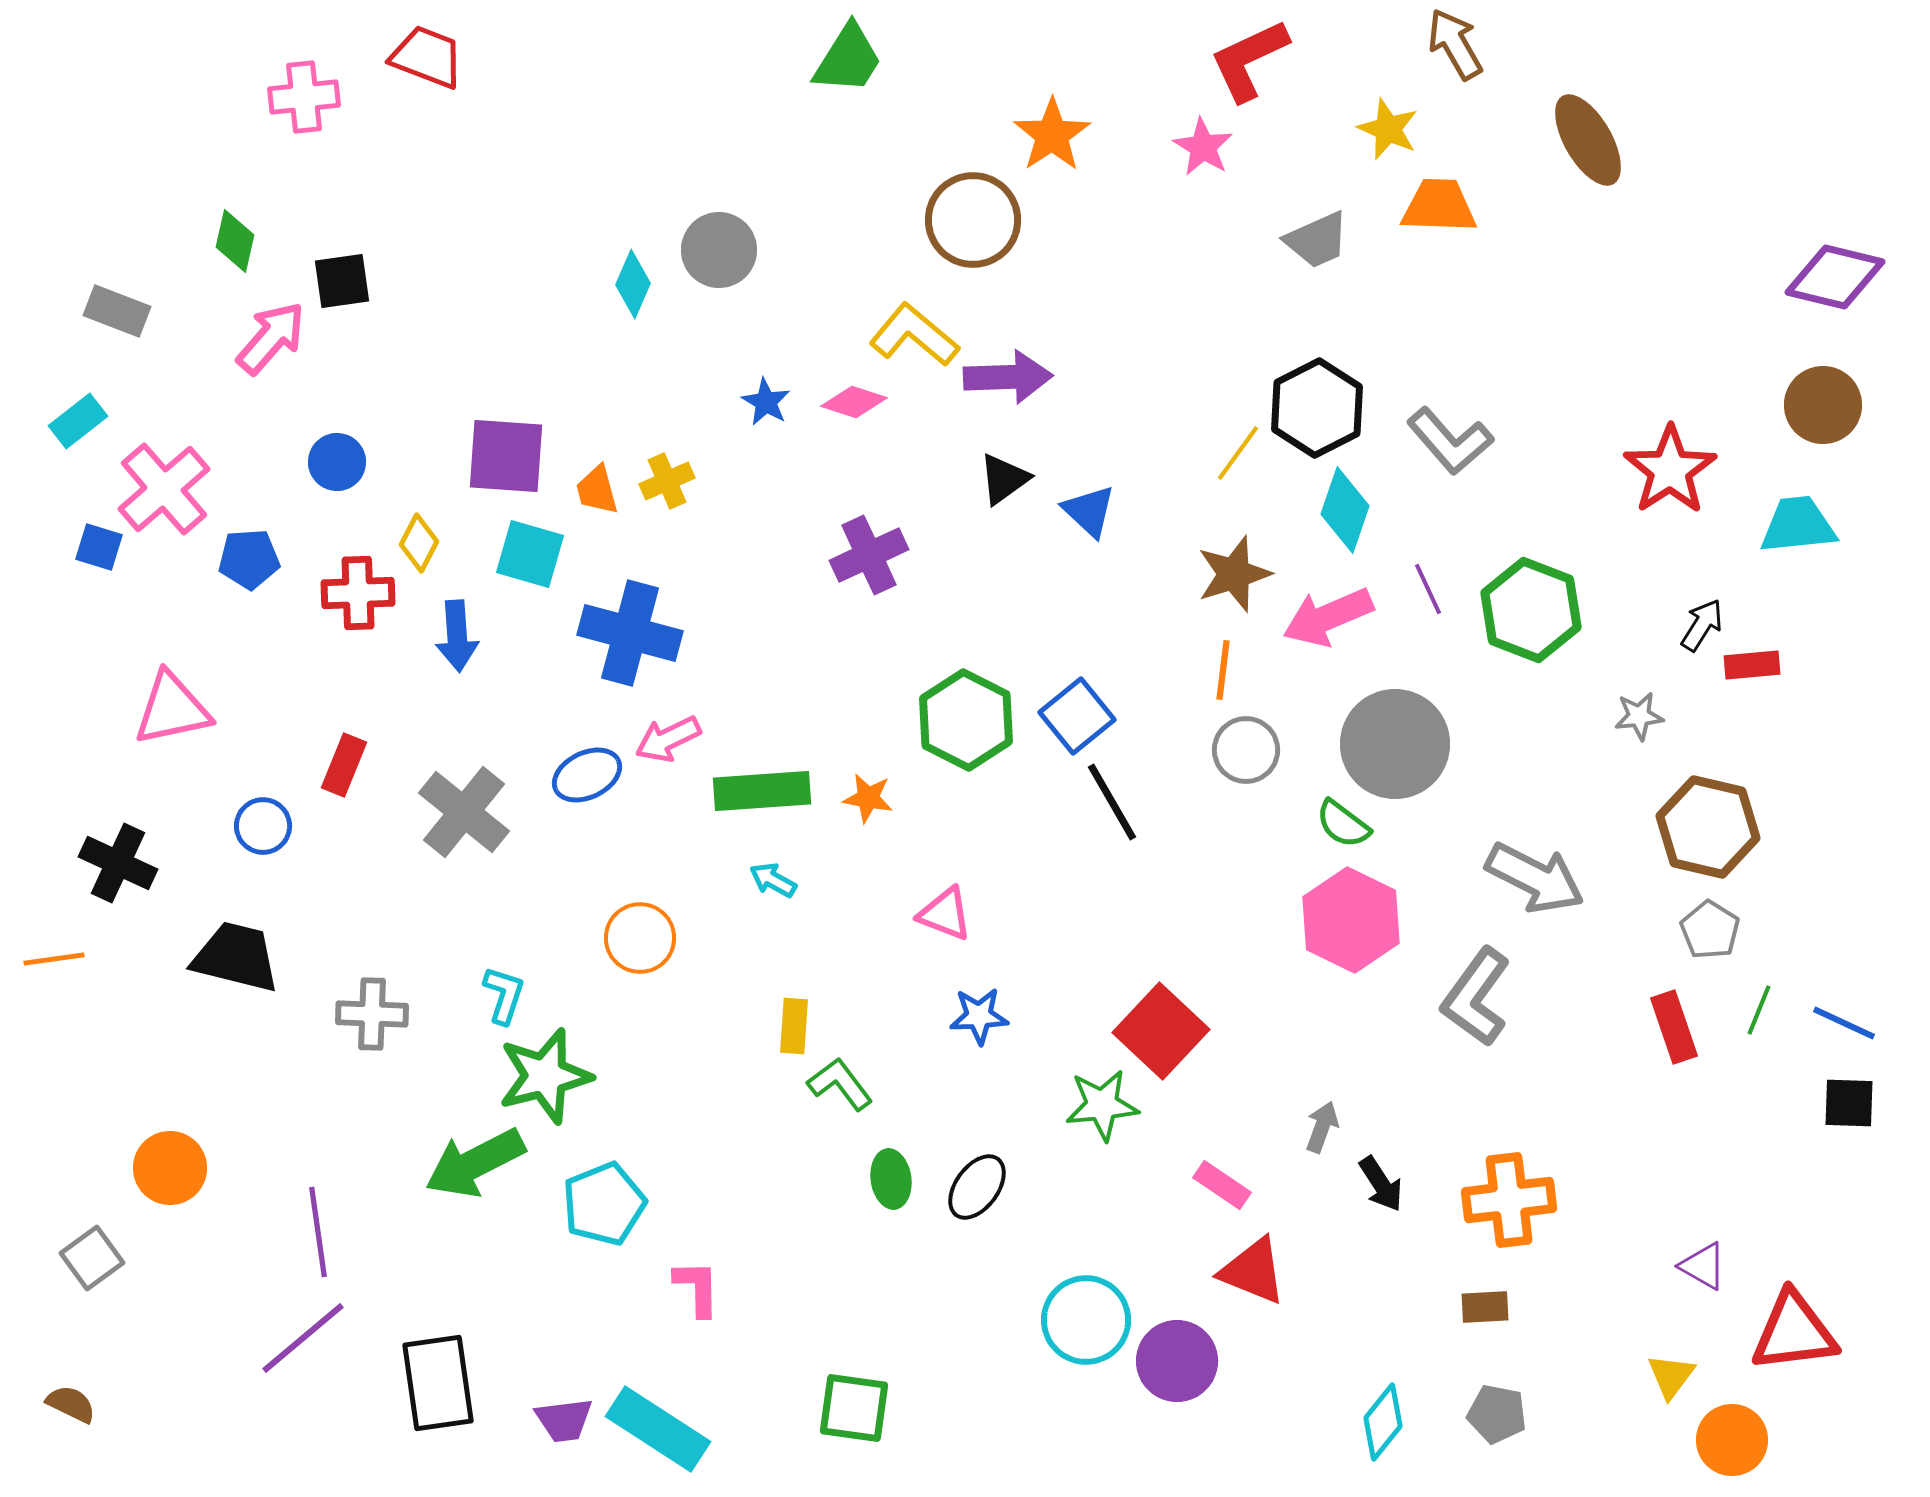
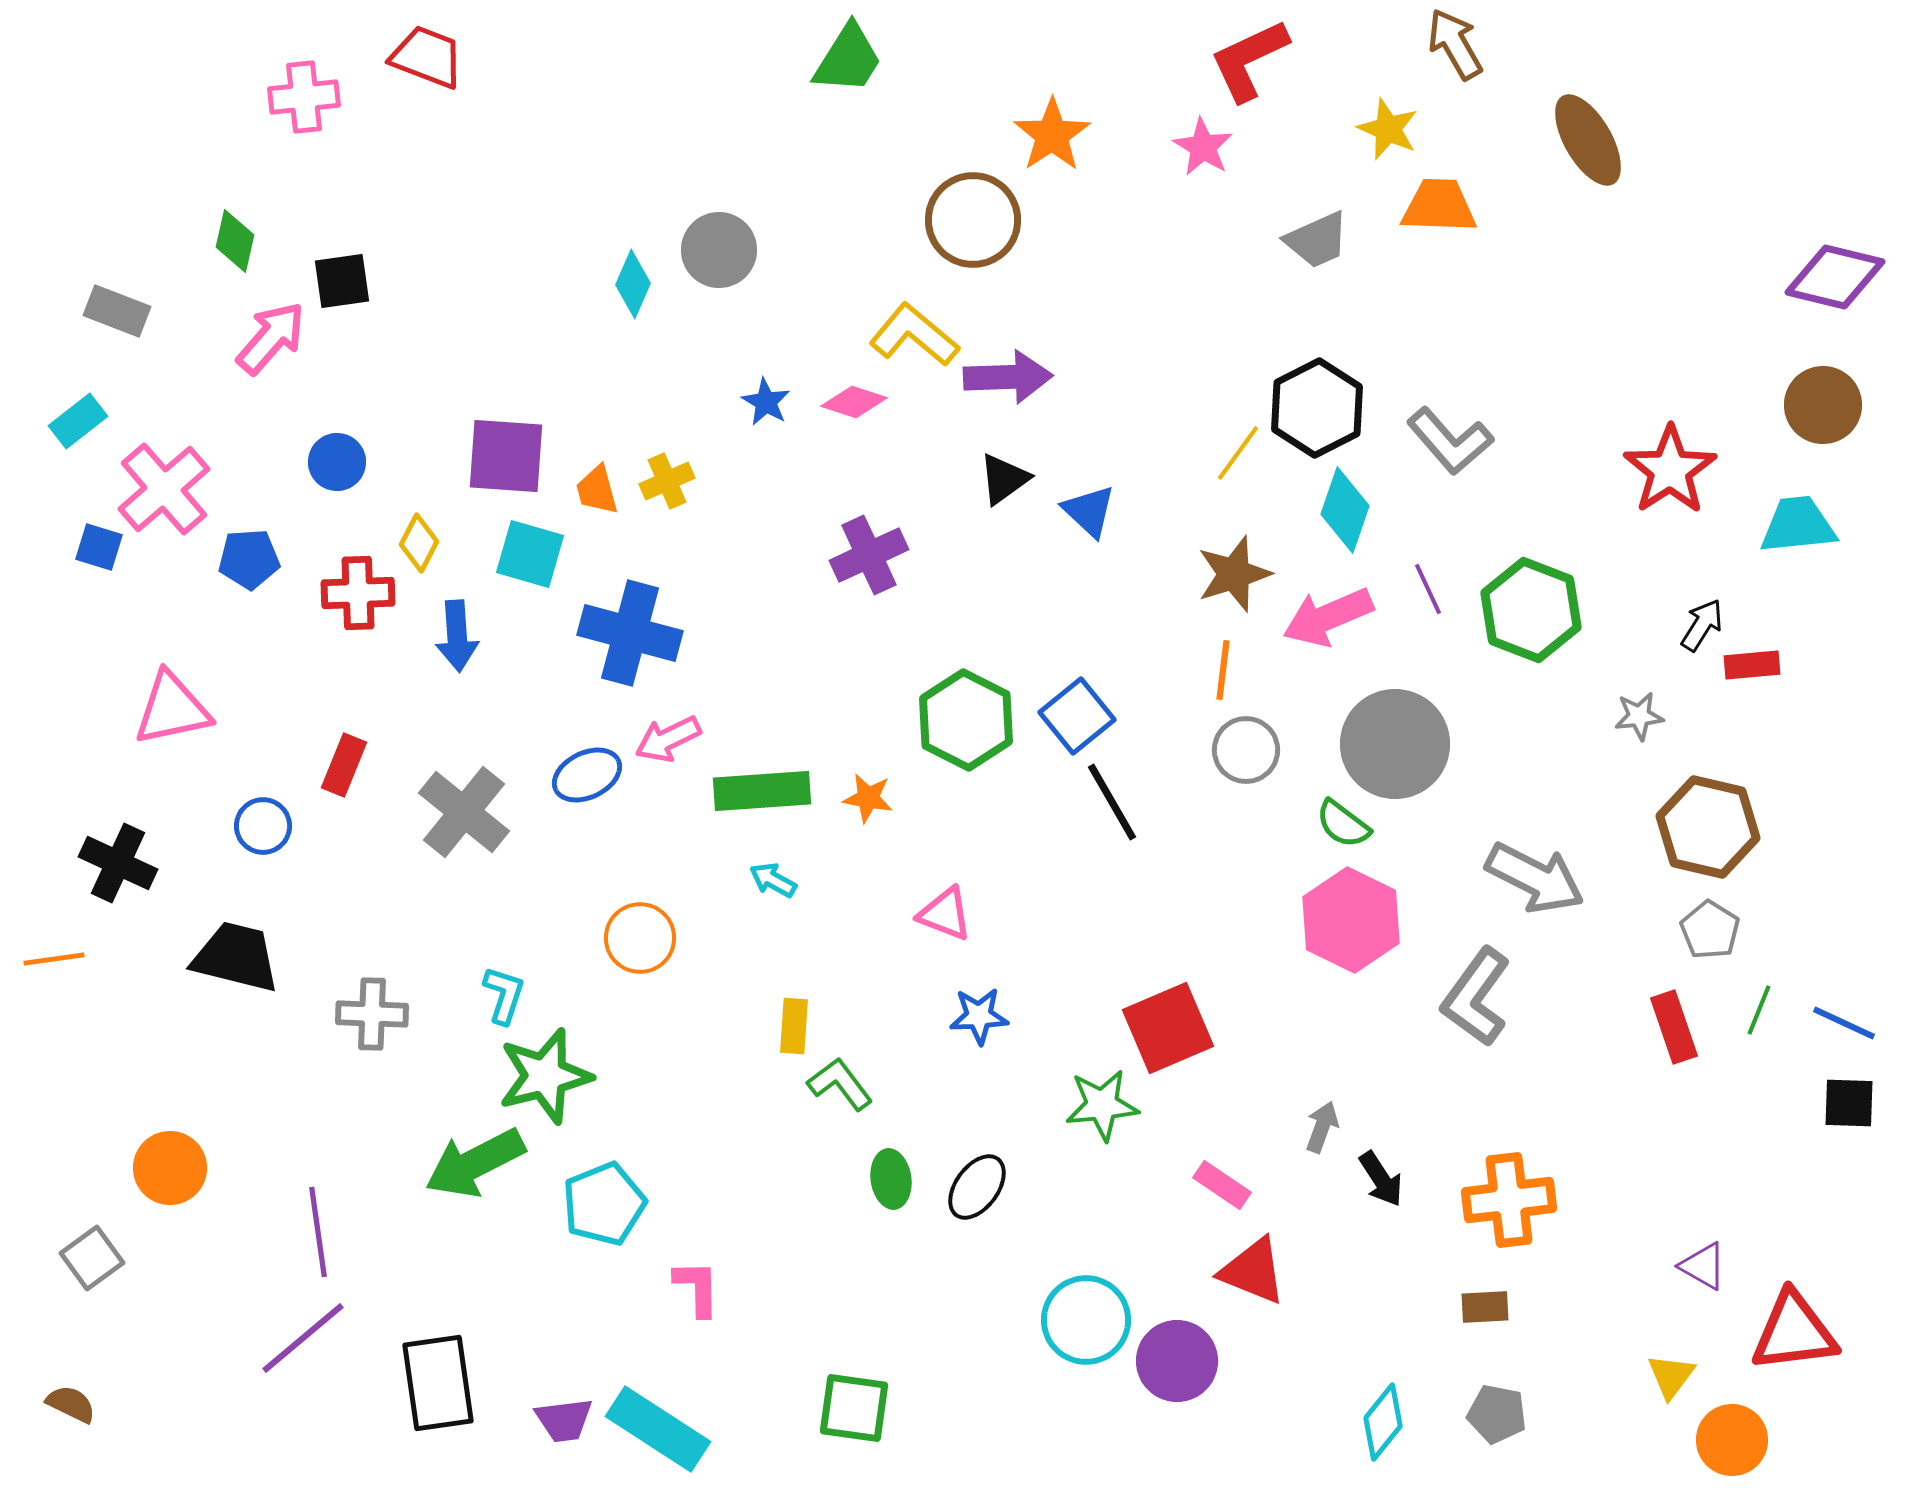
red square at (1161, 1031): moved 7 px right, 3 px up; rotated 24 degrees clockwise
black arrow at (1381, 1184): moved 5 px up
